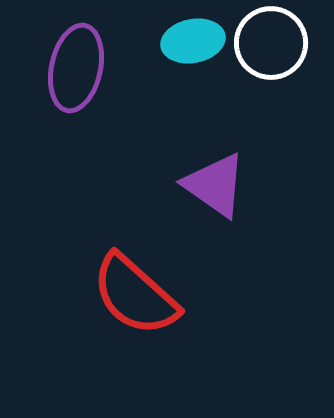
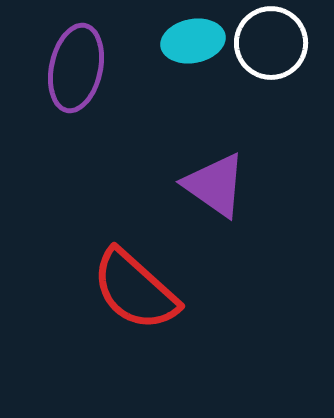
red semicircle: moved 5 px up
